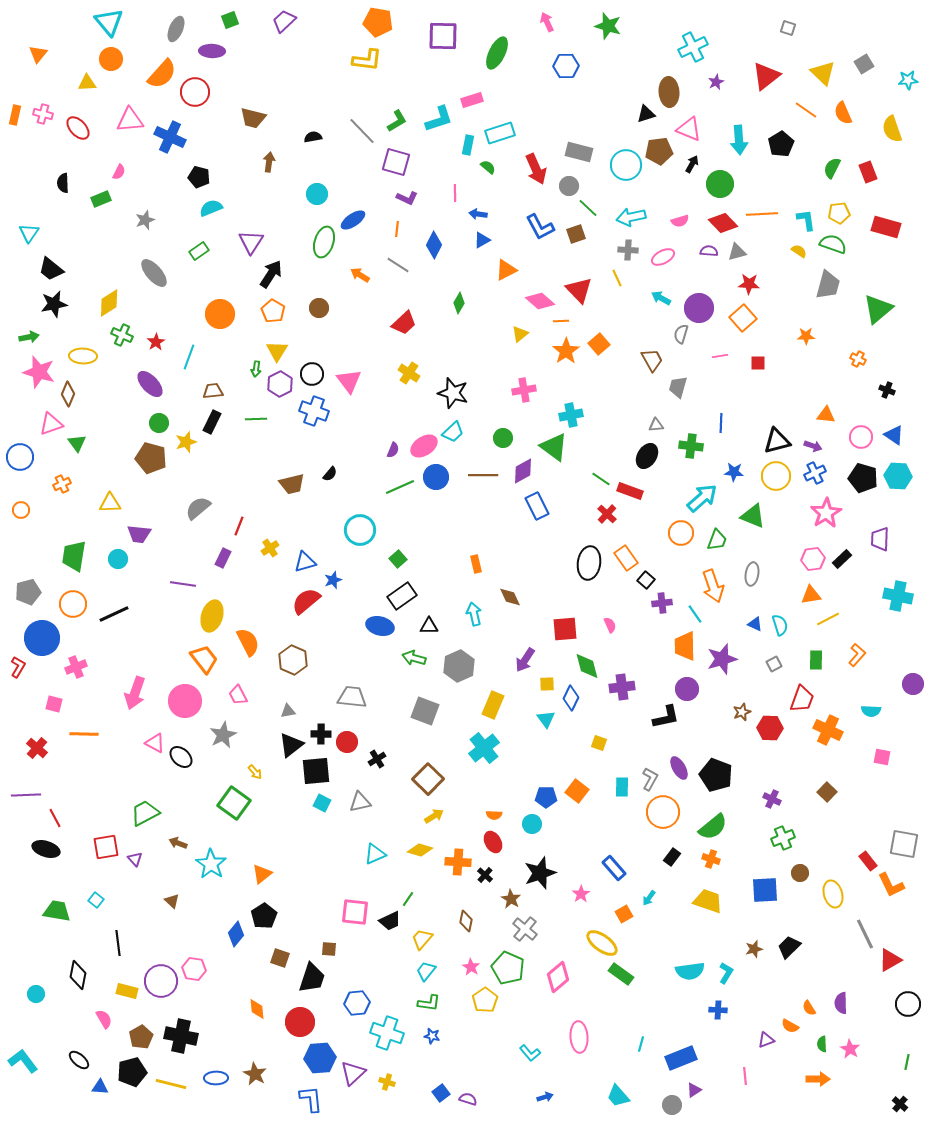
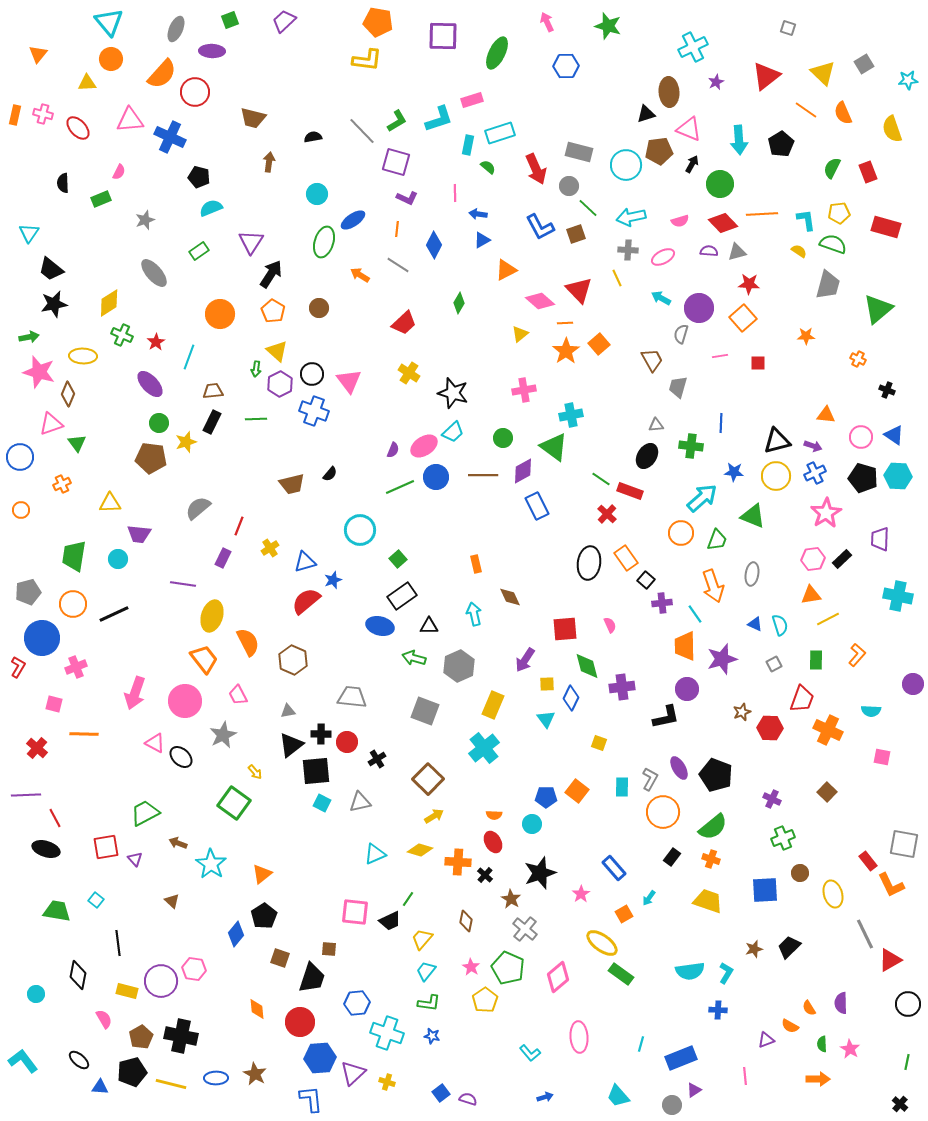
orange line at (561, 321): moved 4 px right, 2 px down
yellow triangle at (277, 351): rotated 20 degrees counterclockwise
brown pentagon at (151, 458): rotated 8 degrees counterclockwise
